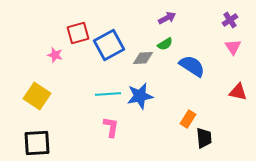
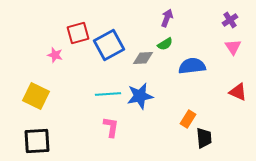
purple arrow: rotated 42 degrees counterclockwise
blue semicircle: rotated 40 degrees counterclockwise
red triangle: rotated 12 degrees clockwise
yellow square: moved 1 px left; rotated 8 degrees counterclockwise
black square: moved 2 px up
